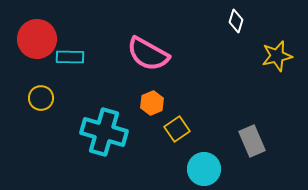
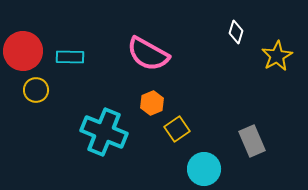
white diamond: moved 11 px down
red circle: moved 14 px left, 12 px down
yellow star: rotated 16 degrees counterclockwise
yellow circle: moved 5 px left, 8 px up
cyan cross: rotated 6 degrees clockwise
